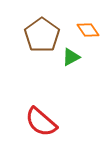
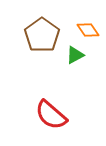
green triangle: moved 4 px right, 2 px up
red semicircle: moved 10 px right, 7 px up
